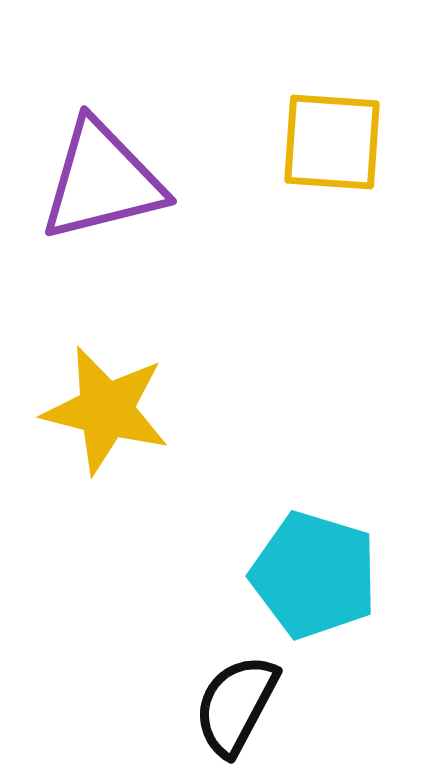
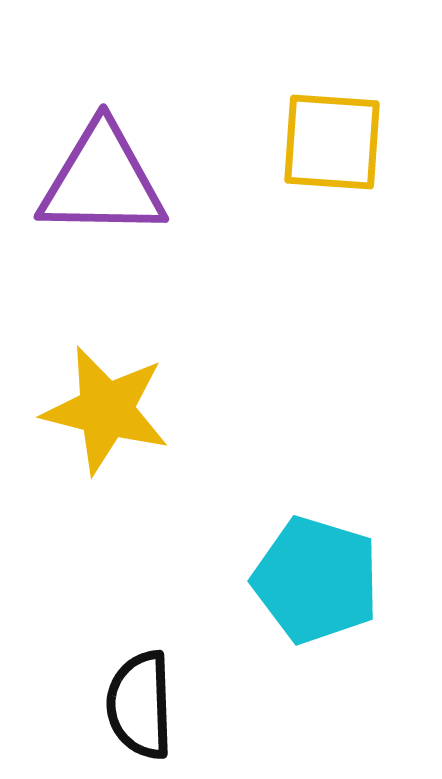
purple triangle: rotated 15 degrees clockwise
cyan pentagon: moved 2 px right, 5 px down
black semicircle: moved 96 px left; rotated 30 degrees counterclockwise
